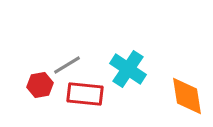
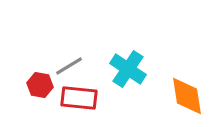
gray line: moved 2 px right, 1 px down
red hexagon: rotated 20 degrees clockwise
red rectangle: moved 6 px left, 4 px down
